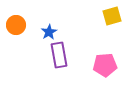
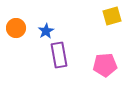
orange circle: moved 3 px down
blue star: moved 3 px left, 1 px up
